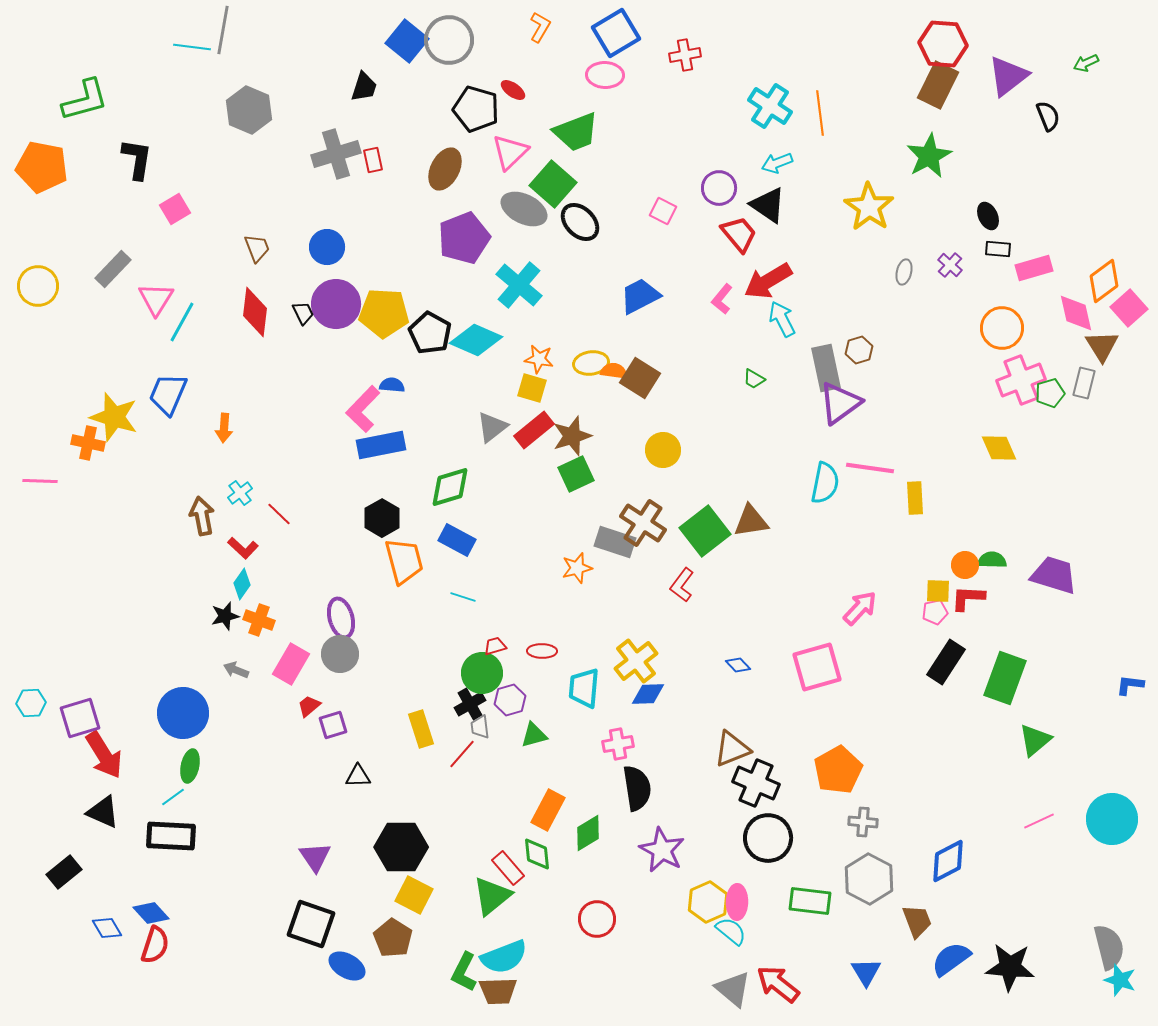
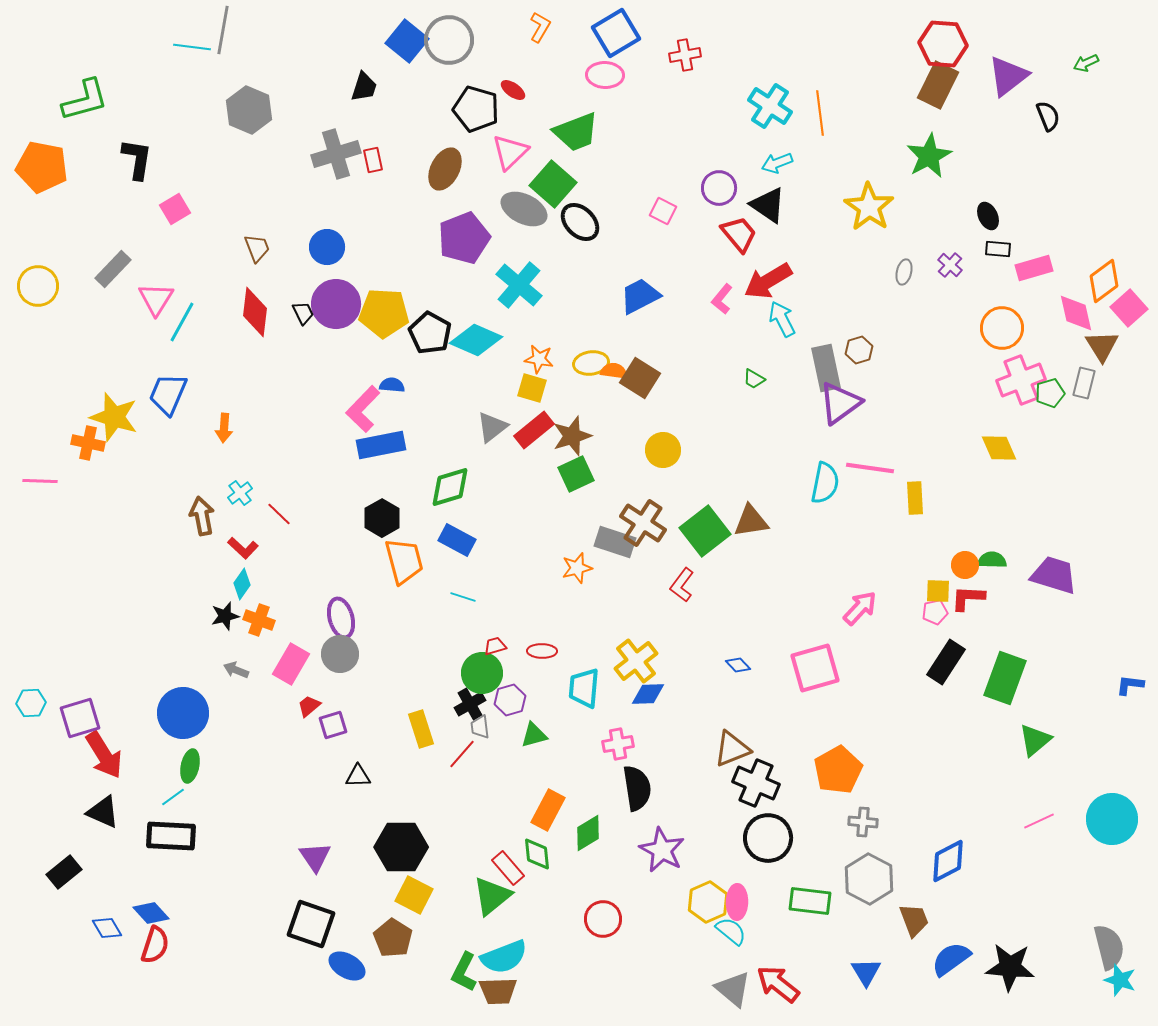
pink square at (817, 667): moved 2 px left, 1 px down
red circle at (597, 919): moved 6 px right
brown trapezoid at (917, 921): moved 3 px left, 1 px up
